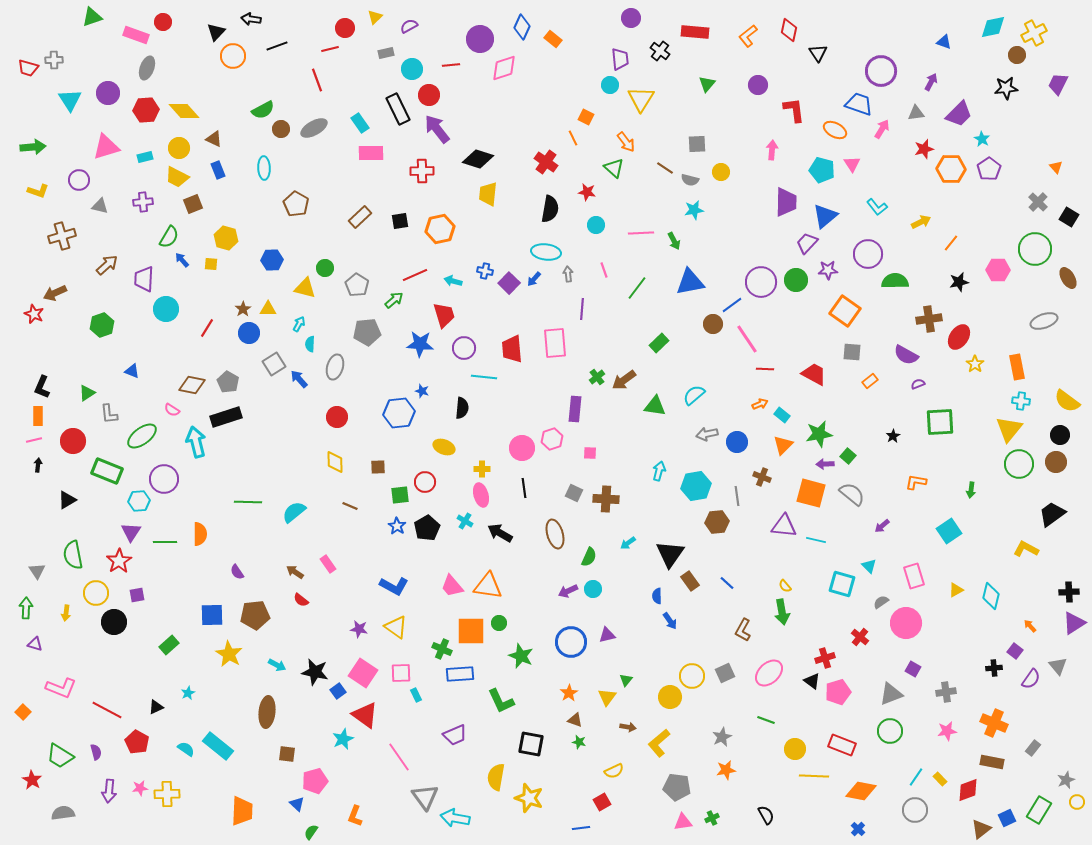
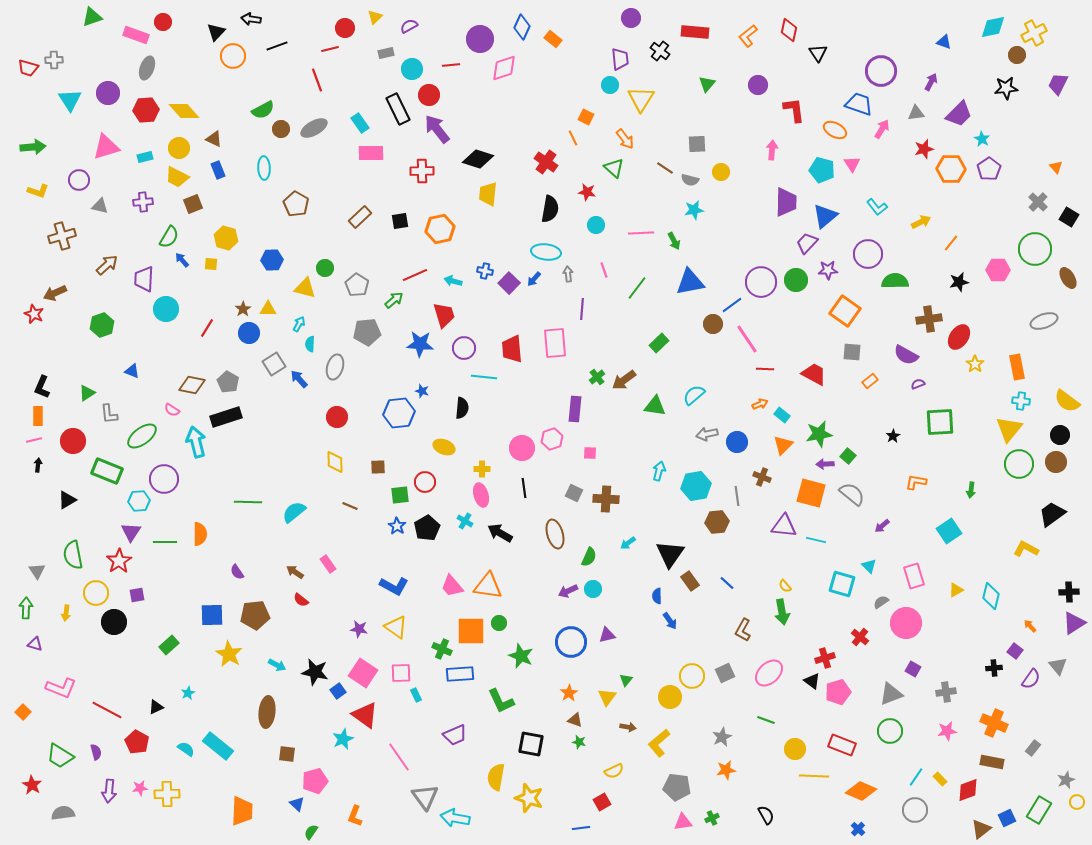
orange arrow at (626, 142): moved 1 px left, 3 px up
red star at (32, 780): moved 5 px down
orange diamond at (861, 791): rotated 12 degrees clockwise
